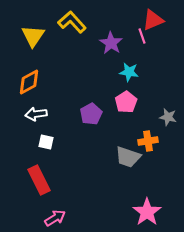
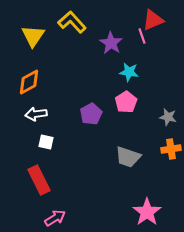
orange cross: moved 23 px right, 8 px down
